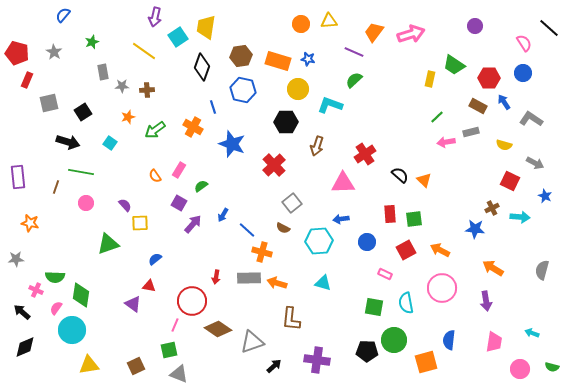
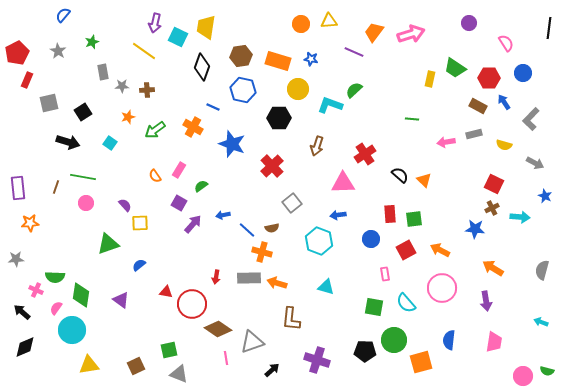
purple arrow at (155, 17): moved 6 px down
purple circle at (475, 26): moved 6 px left, 3 px up
black line at (549, 28): rotated 55 degrees clockwise
cyan square at (178, 37): rotated 30 degrees counterclockwise
pink semicircle at (524, 43): moved 18 px left
gray star at (54, 52): moved 4 px right, 1 px up
red pentagon at (17, 53): rotated 30 degrees clockwise
blue star at (308, 59): moved 3 px right
green trapezoid at (454, 65): moved 1 px right, 3 px down
green semicircle at (354, 80): moved 10 px down
blue line at (213, 107): rotated 48 degrees counterclockwise
green line at (437, 117): moved 25 px left, 2 px down; rotated 48 degrees clockwise
gray L-shape at (531, 119): rotated 80 degrees counterclockwise
black hexagon at (286, 122): moved 7 px left, 4 px up
gray rectangle at (471, 132): moved 3 px right, 2 px down
red cross at (274, 165): moved 2 px left, 1 px down
green line at (81, 172): moved 2 px right, 5 px down
purple rectangle at (18, 177): moved 11 px down
red square at (510, 181): moved 16 px left, 3 px down
blue arrow at (223, 215): rotated 48 degrees clockwise
blue arrow at (341, 219): moved 3 px left, 4 px up
orange star at (30, 223): rotated 18 degrees counterclockwise
brown semicircle at (283, 228): moved 11 px left; rotated 40 degrees counterclockwise
cyan hexagon at (319, 241): rotated 24 degrees clockwise
blue circle at (367, 242): moved 4 px right, 3 px up
blue semicircle at (155, 259): moved 16 px left, 6 px down
pink rectangle at (385, 274): rotated 56 degrees clockwise
cyan triangle at (323, 283): moved 3 px right, 4 px down
red triangle at (149, 286): moved 17 px right, 6 px down
red circle at (192, 301): moved 3 px down
cyan semicircle at (406, 303): rotated 30 degrees counterclockwise
purple triangle at (133, 304): moved 12 px left, 4 px up
pink line at (175, 325): moved 51 px right, 33 px down; rotated 32 degrees counterclockwise
cyan arrow at (532, 333): moved 9 px right, 11 px up
black pentagon at (367, 351): moved 2 px left
purple cross at (317, 360): rotated 10 degrees clockwise
orange square at (426, 362): moved 5 px left
black arrow at (274, 366): moved 2 px left, 4 px down
green semicircle at (552, 367): moved 5 px left, 4 px down
pink circle at (520, 369): moved 3 px right, 7 px down
